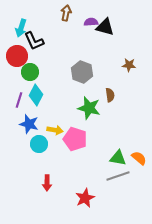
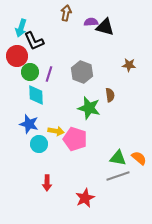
cyan diamond: rotated 30 degrees counterclockwise
purple line: moved 30 px right, 26 px up
yellow arrow: moved 1 px right, 1 px down
